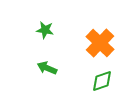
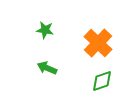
orange cross: moved 2 px left
